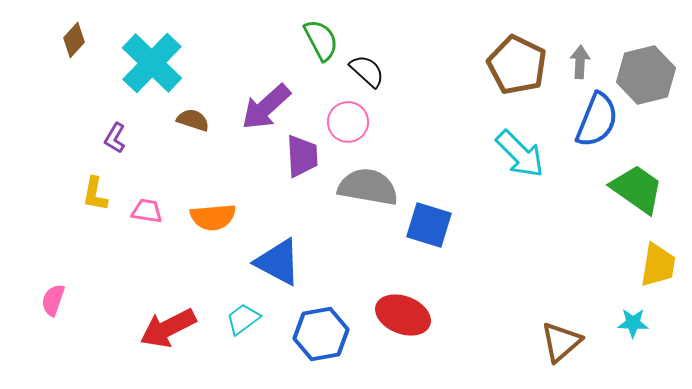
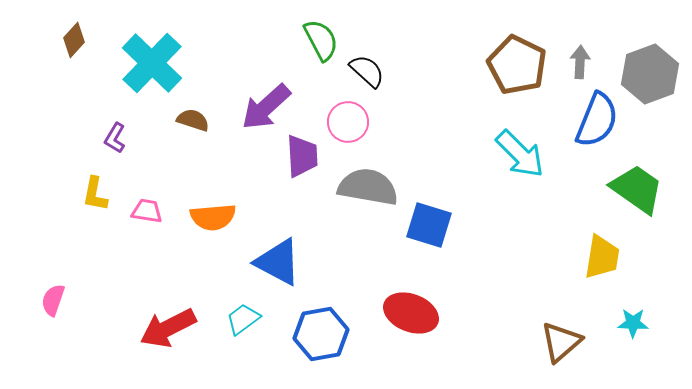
gray hexagon: moved 4 px right, 1 px up; rotated 6 degrees counterclockwise
yellow trapezoid: moved 56 px left, 8 px up
red ellipse: moved 8 px right, 2 px up
